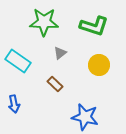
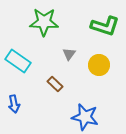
green L-shape: moved 11 px right
gray triangle: moved 9 px right, 1 px down; rotated 16 degrees counterclockwise
